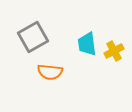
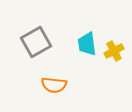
gray square: moved 3 px right, 5 px down
orange semicircle: moved 4 px right, 13 px down
